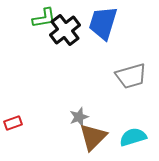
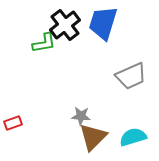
green L-shape: moved 25 px down
black cross: moved 5 px up
gray trapezoid: rotated 8 degrees counterclockwise
gray star: moved 2 px right, 1 px up; rotated 24 degrees clockwise
